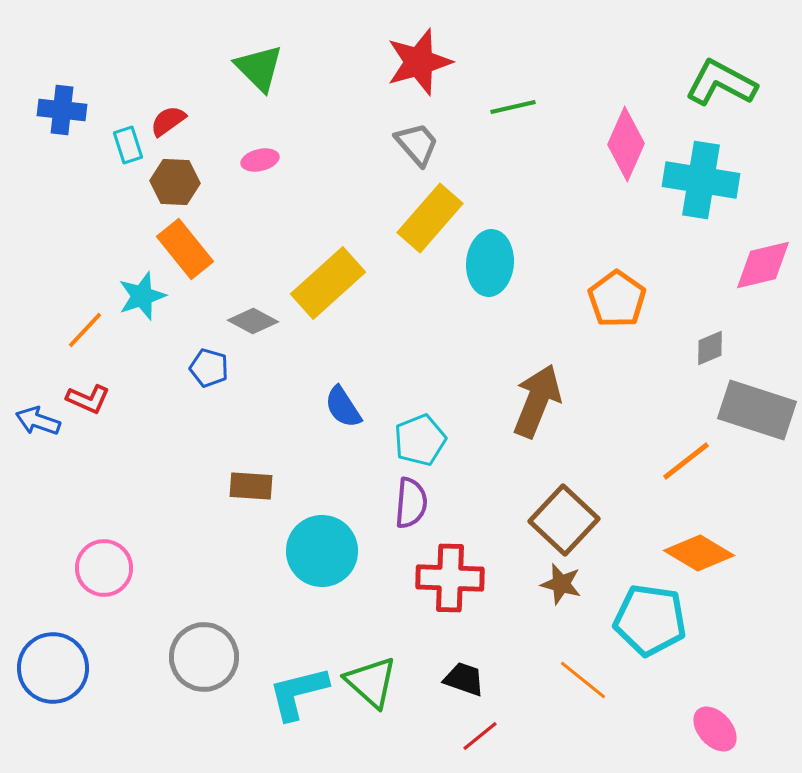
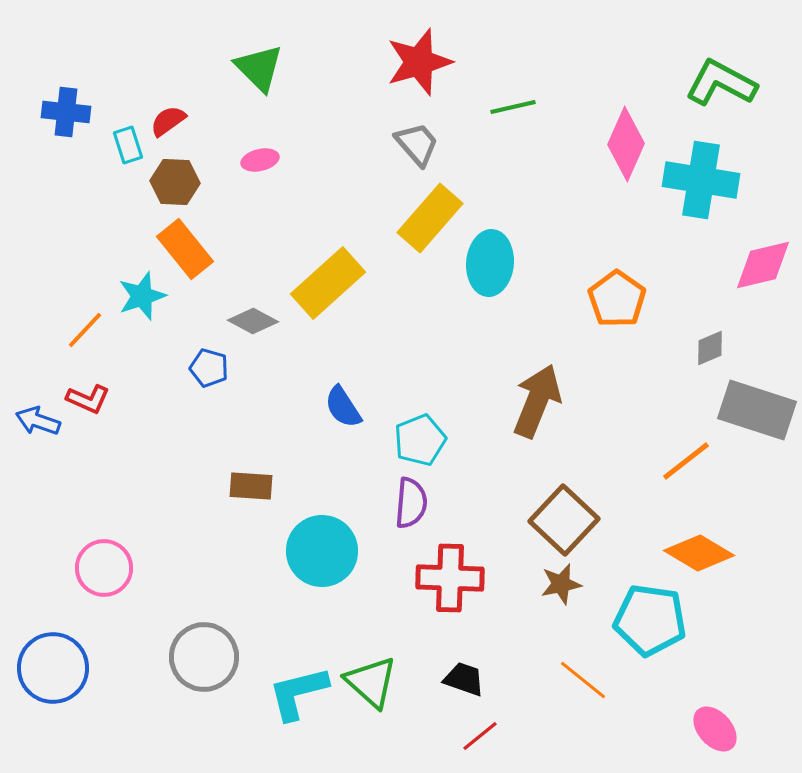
blue cross at (62, 110): moved 4 px right, 2 px down
brown star at (561, 584): rotated 27 degrees counterclockwise
